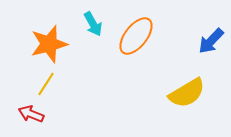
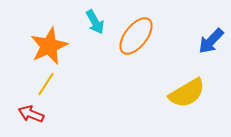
cyan arrow: moved 2 px right, 2 px up
orange star: moved 2 px down; rotated 9 degrees counterclockwise
